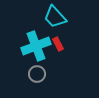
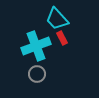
cyan trapezoid: moved 2 px right, 2 px down
red rectangle: moved 4 px right, 6 px up
